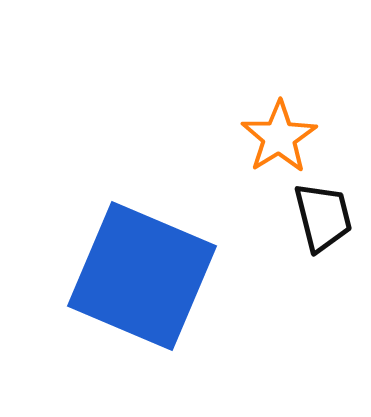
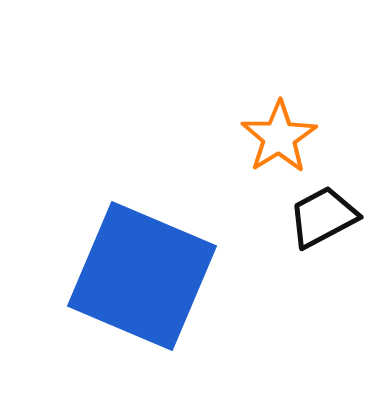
black trapezoid: rotated 104 degrees counterclockwise
